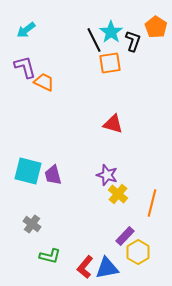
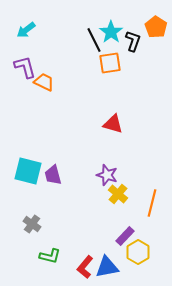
blue triangle: moved 1 px up
